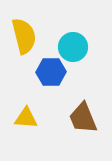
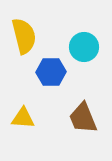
cyan circle: moved 11 px right
yellow triangle: moved 3 px left
